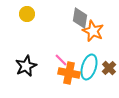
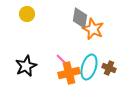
orange star: moved 2 px up
pink line: moved 1 px right
brown cross: rotated 24 degrees counterclockwise
orange cross: rotated 25 degrees counterclockwise
